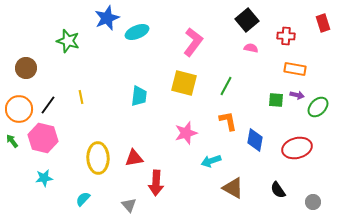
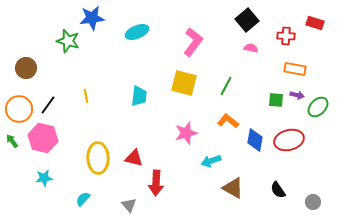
blue star: moved 15 px left; rotated 15 degrees clockwise
red rectangle: moved 8 px left; rotated 54 degrees counterclockwise
yellow line: moved 5 px right, 1 px up
orange L-shape: rotated 40 degrees counterclockwise
red ellipse: moved 8 px left, 8 px up
red triangle: rotated 24 degrees clockwise
